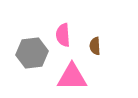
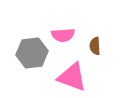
pink semicircle: rotated 90 degrees counterclockwise
pink triangle: rotated 20 degrees clockwise
